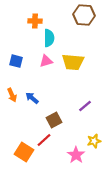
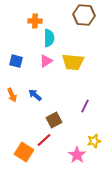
pink triangle: rotated 16 degrees counterclockwise
blue arrow: moved 3 px right, 3 px up
purple line: rotated 24 degrees counterclockwise
pink star: moved 1 px right
